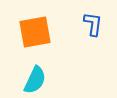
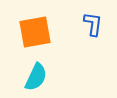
cyan semicircle: moved 1 px right, 3 px up
